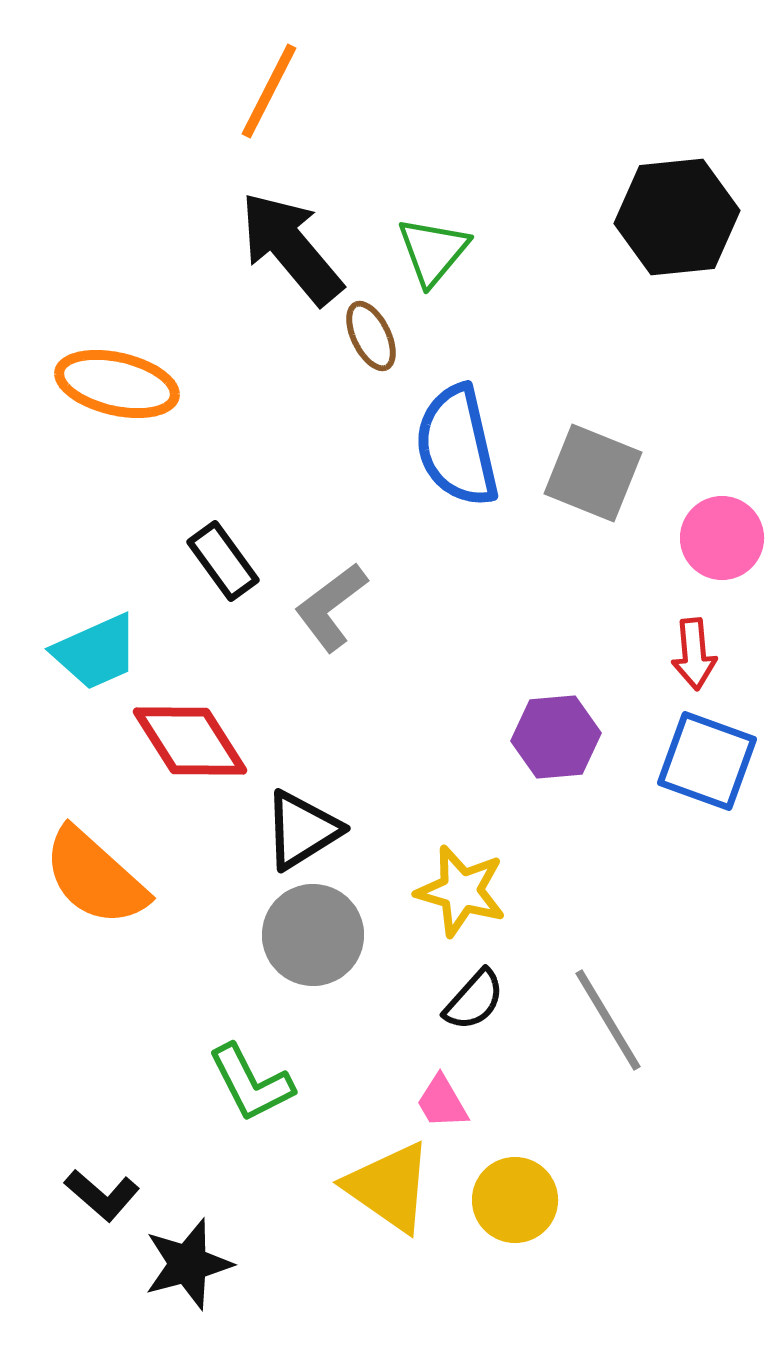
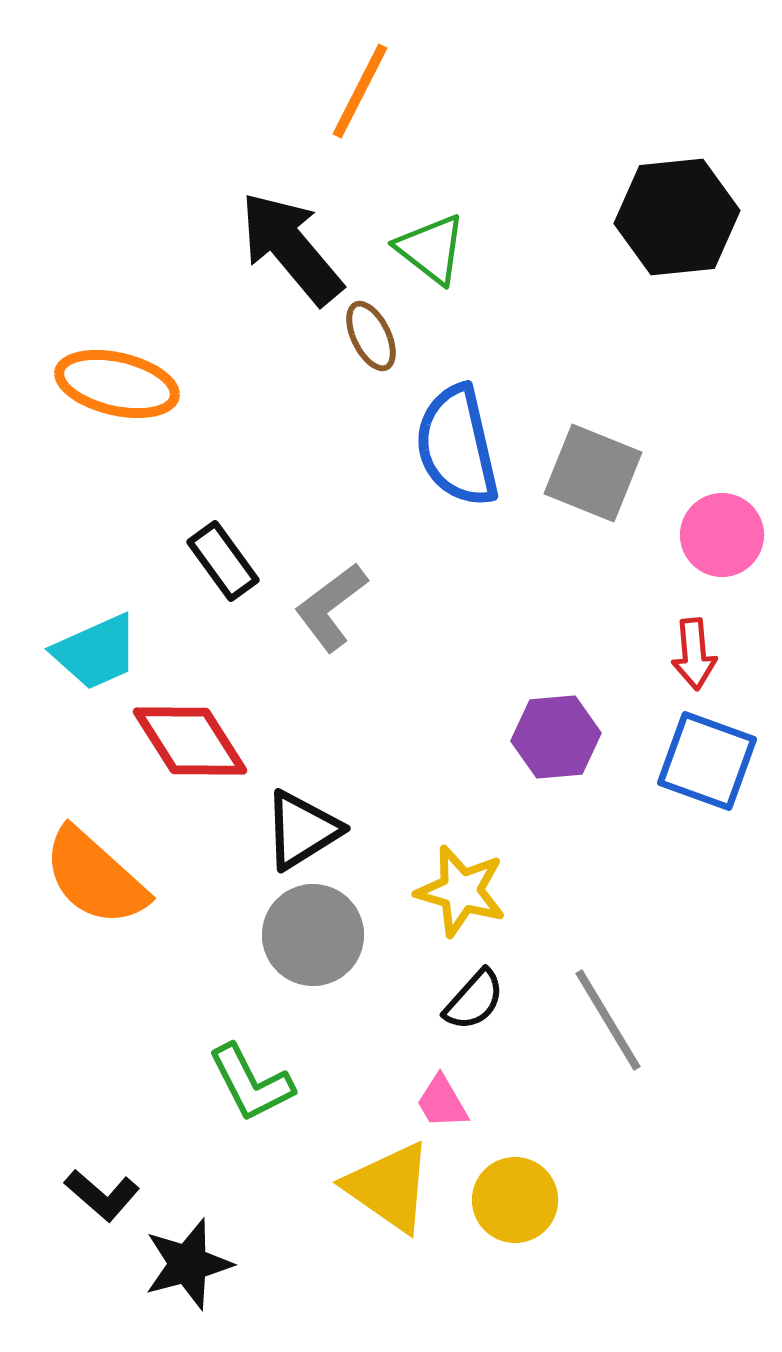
orange line: moved 91 px right
green triangle: moved 2 px left, 2 px up; rotated 32 degrees counterclockwise
pink circle: moved 3 px up
